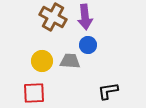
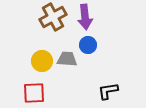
brown cross: rotated 32 degrees clockwise
gray trapezoid: moved 3 px left, 2 px up
